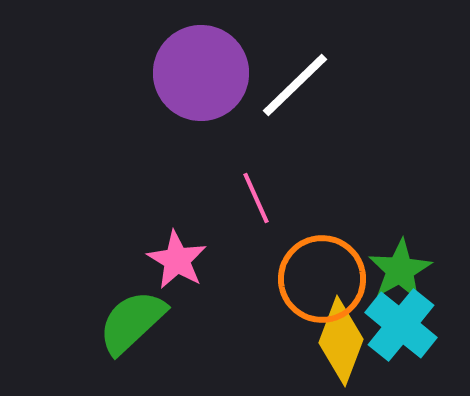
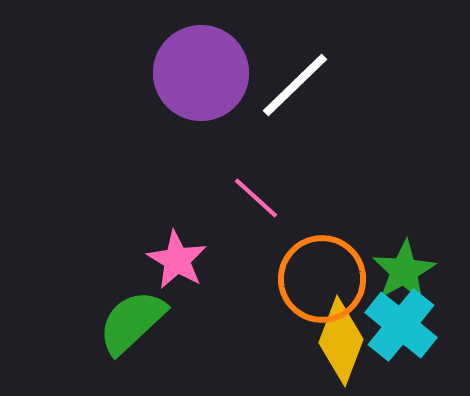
pink line: rotated 24 degrees counterclockwise
green star: moved 4 px right, 1 px down
